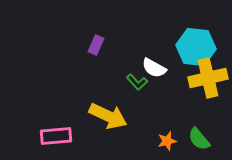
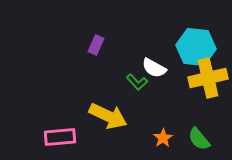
pink rectangle: moved 4 px right, 1 px down
orange star: moved 4 px left, 3 px up; rotated 18 degrees counterclockwise
